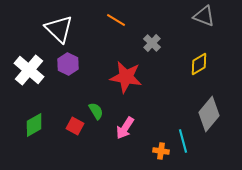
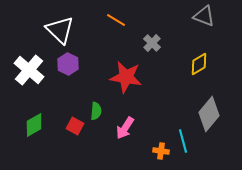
white triangle: moved 1 px right, 1 px down
green semicircle: rotated 36 degrees clockwise
